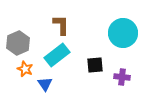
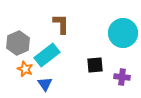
brown L-shape: moved 1 px up
cyan rectangle: moved 10 px left
